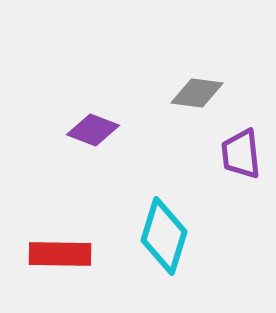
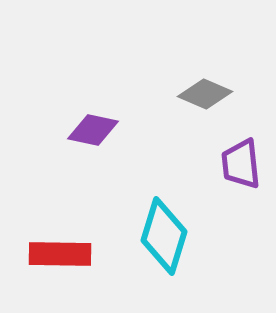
gray diamond: moved 8 px right, 1 px down; rotated 16 degrees clockwise
purple diamond: rotated 9 degrees counterclockwise
purple trapezoid: moved 10 px down
